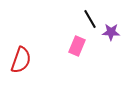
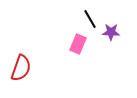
pink rectangle: moved 1 px right, 2 px up
red semicircle: moved 8 px down
